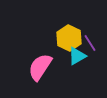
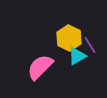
purple line: moved 2 px down
pink semicircle: rotated 12 degrees clockwise
